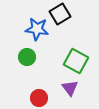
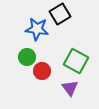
red circle: moved 3 px right, 27 px up
